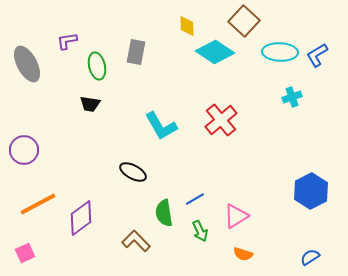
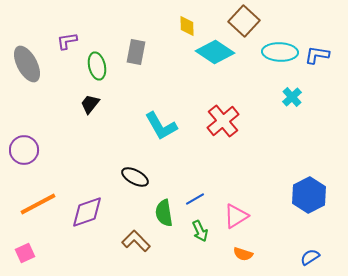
blue L-shape: rotated 40 degrees clockwise
cyan cross: rotated 24 degrees counterclockwise
black trapezoid: rotated 120 degrees clockwise
red cross: moved 2 px right, 1 px down
black ellipse: moved 2 px right, 5 px down
blue hexagon: moved 2 px left, 4 px down
purple diamond: moved 6 px right, 6 px up; rotated 18 degrees clockwise
